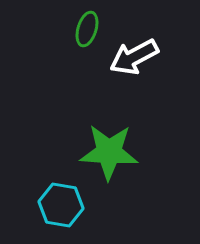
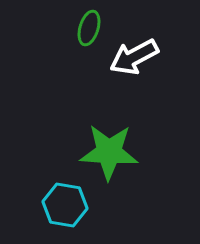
green ellipse: moved 2 px right, 1 px up
cyan hexagon: moved 4 px right
